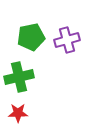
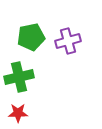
purple cross: moved 1 px right, 1 px down
